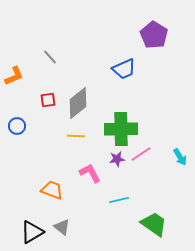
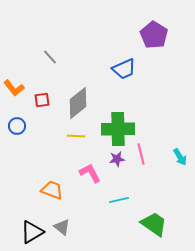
orange L-shape: moved 12 px down; rotated 75 degrees clockwise
red square: moved 6 px left
green cross: moved 3 px left
pink line: rotated 70 degrees counterclockwise
